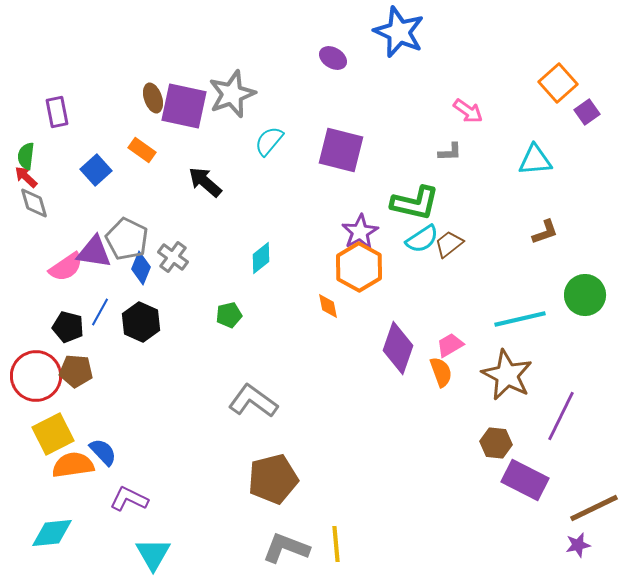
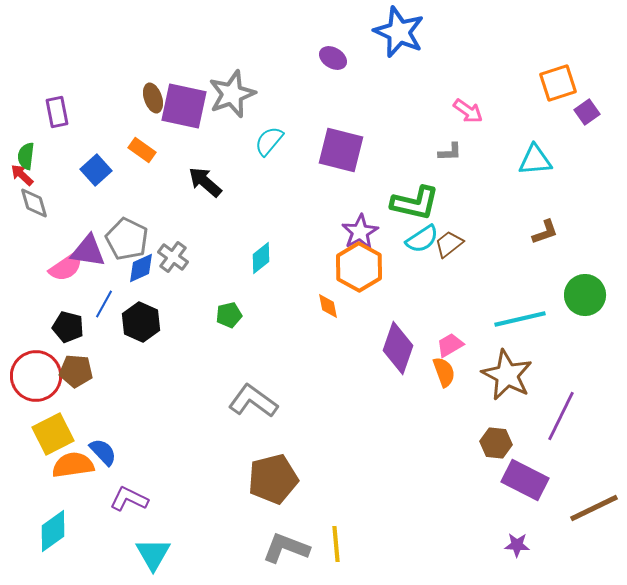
orange square at (558, 83): rotated 24 degrees clockwise
red arrow at (26, 177): moved 4 px left, 2 px up
purple triangle at (94, 252): moved 6 px left, 1 px up
blue diamond at (141, 268): rotated 44 degrees clockwise
blue line at (100, 312): moved 4 px right, 8 px up
orange semicircle at (441, 372): moved 3 px right
cyan diamond at (52, 533): moved 1 px right, 2 px up; rotated 30 degrees counterclockwise
purple star at (578, 545): moved 61 px left; rotated 15 degrees clockwise
